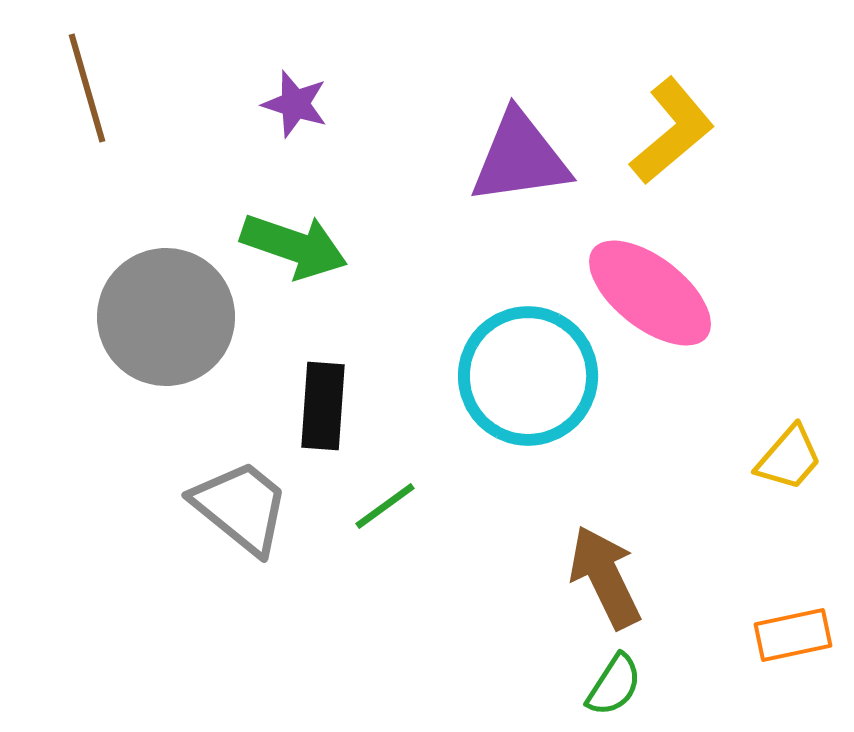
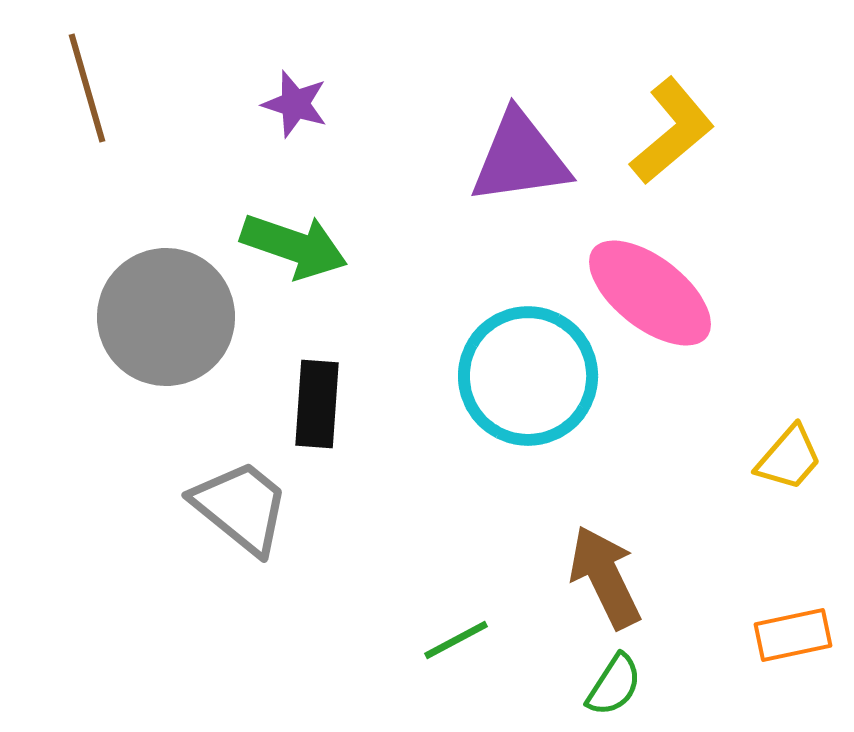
black rectangle: moved 6 px left, 2 px up
green line: moved 71 px right, 134 px down; rotated 8 degrees clockwise
